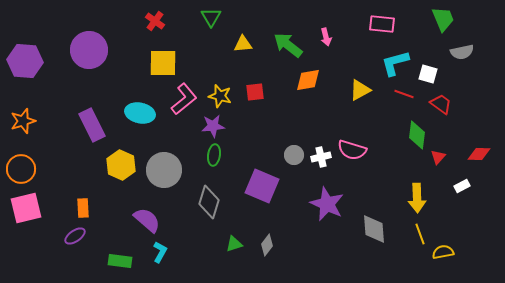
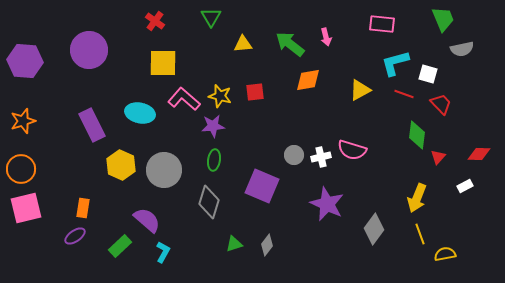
green arrow at (288, 45): moved 2 px right, 1 px up
gray semicircle at (462, 52): moved 3 px up
pink L-shape at (184, 99): rotated 100 degrees counterclockwise
red trapezoid at (441, 104): rotated 10 degrees clockwise
green ellipse at (214, 155): moved 5 px down
white rectangle at (462, 186): moved 3 px right
yellow arrow at (417, 198): rotated 24 degrees clockwise
orange rectangle at (83, 208): rotated 12 degrees clockwise
gray diamond at (374, 229): rotated 40 degrees clockwise
cyan L-shape at (160, 252): moved 3 px right
yellow semicircle at (443, 252): moved 2 px right, 2 px down
green rectangle at (120, 261): moved 15 px up; rotated 50 degrees counterclockwise
